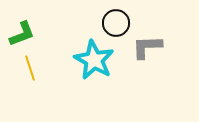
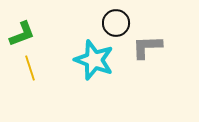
cyan star: rotated 9 degrees counterclockwise
